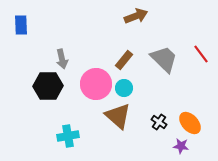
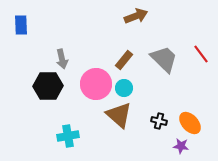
brown triangle: moved 1 px right, 1 px up
black cross: moved 1 px up; rotated 21 degrees counterclockwise
